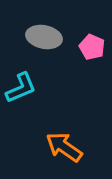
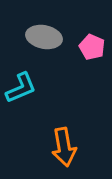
orange arrow: rotated 135 degrees counterclockwise
